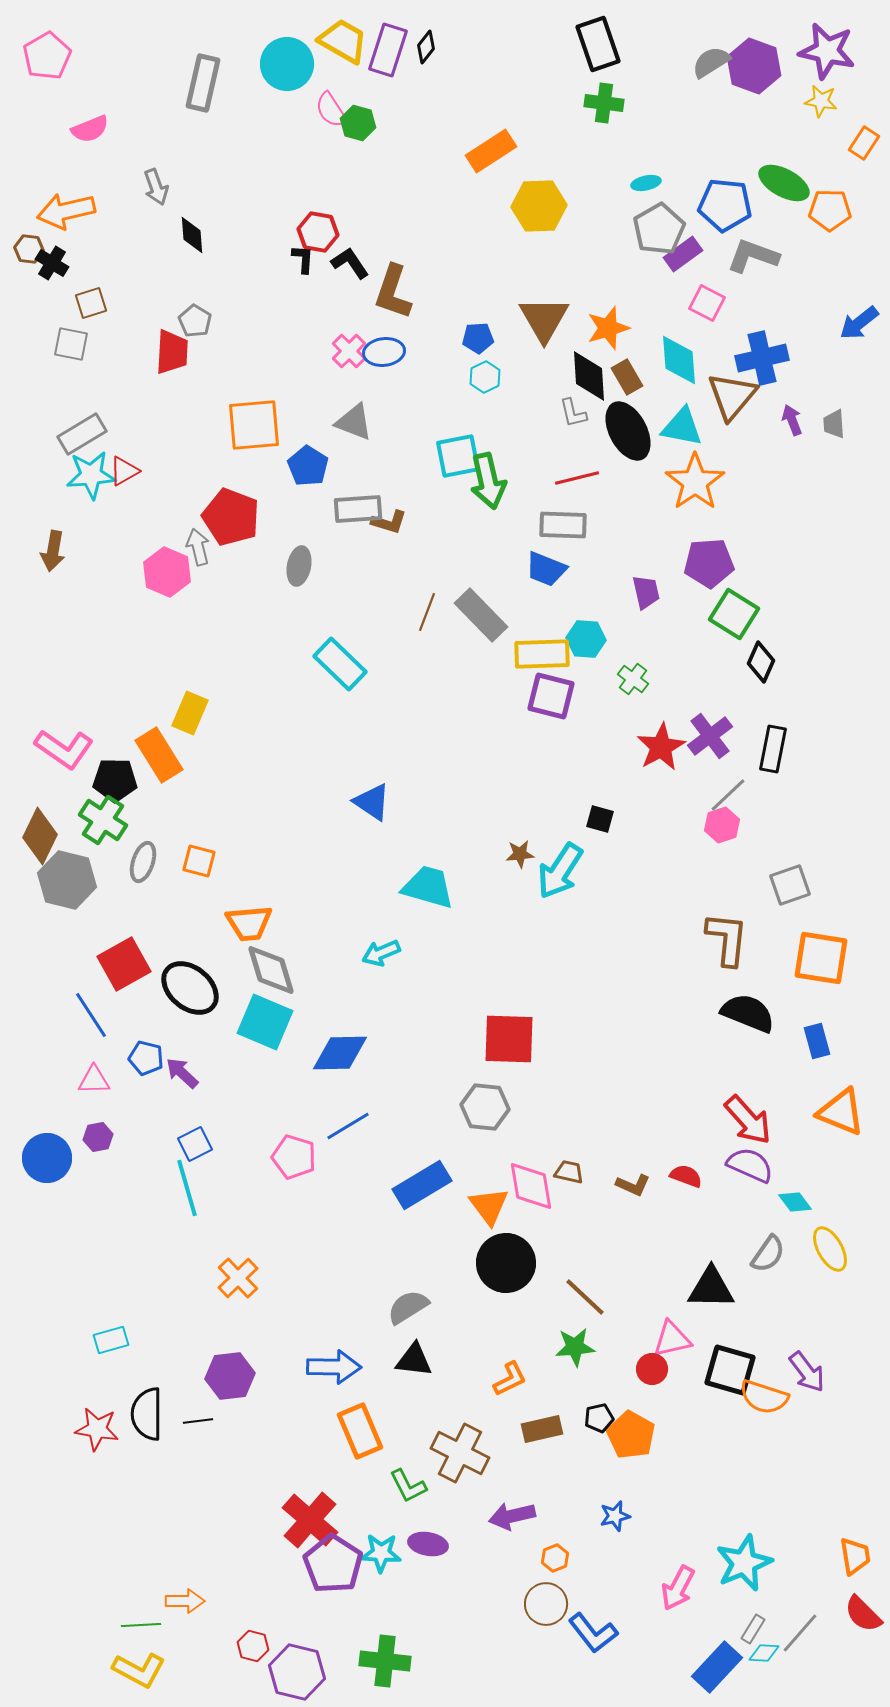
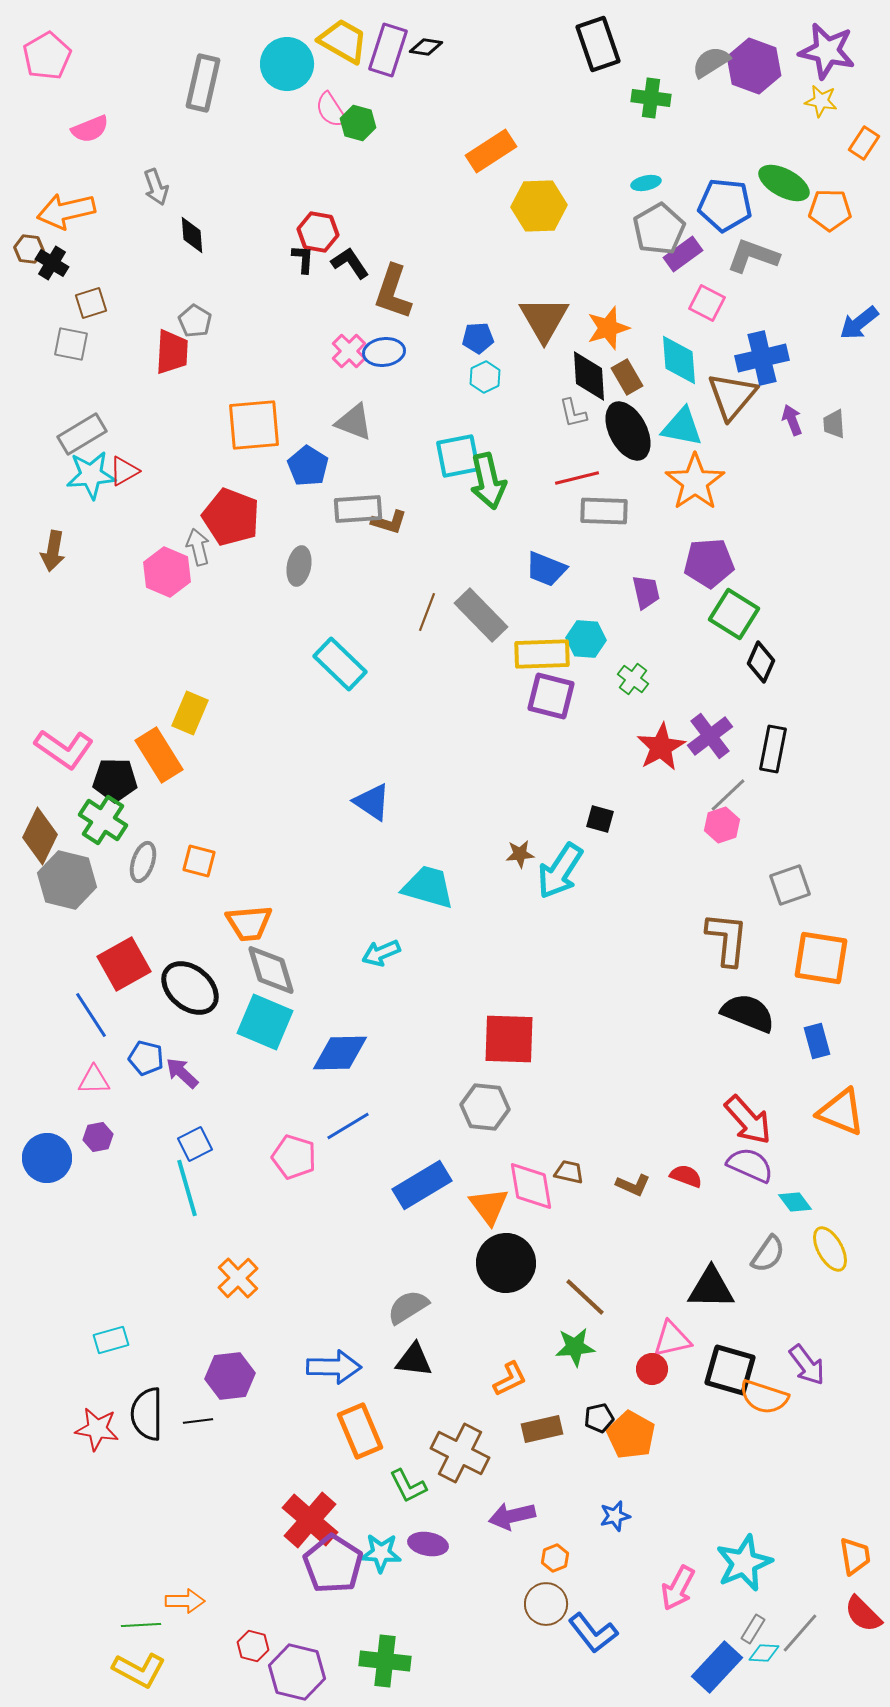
black diamond at (426, 47): rotated 60 degrees clockwise
green cross at (604, 103): moved 47 px right, 5 px up
gray rectangle at (563, 525): moved 41 px right, 14 px up
purple arrow at (807, 1372): moved 7 px up
